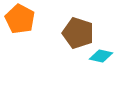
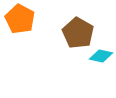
brown pentagon: rotated 12 degrees clockwise
